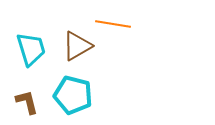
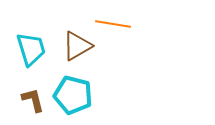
brown L-shape: moved 6 px right, 2 px up
